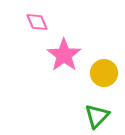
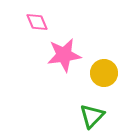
pink star: rotated 28 degrees clockwise
green triangle: moved 5 px left
